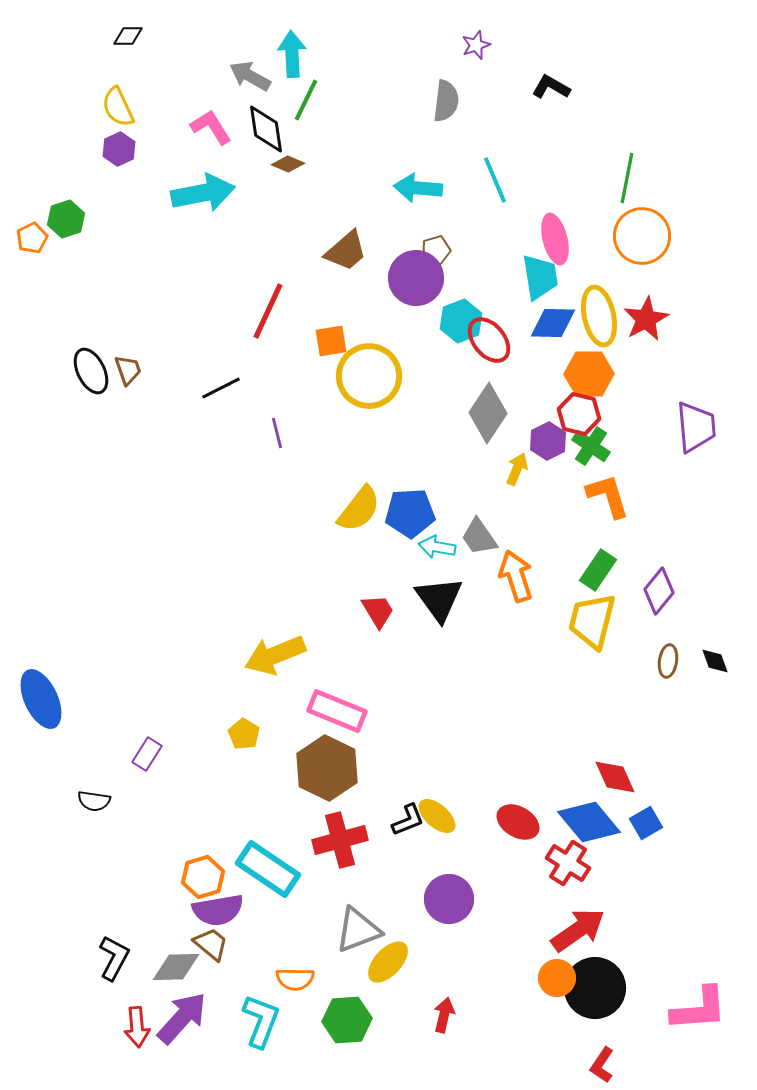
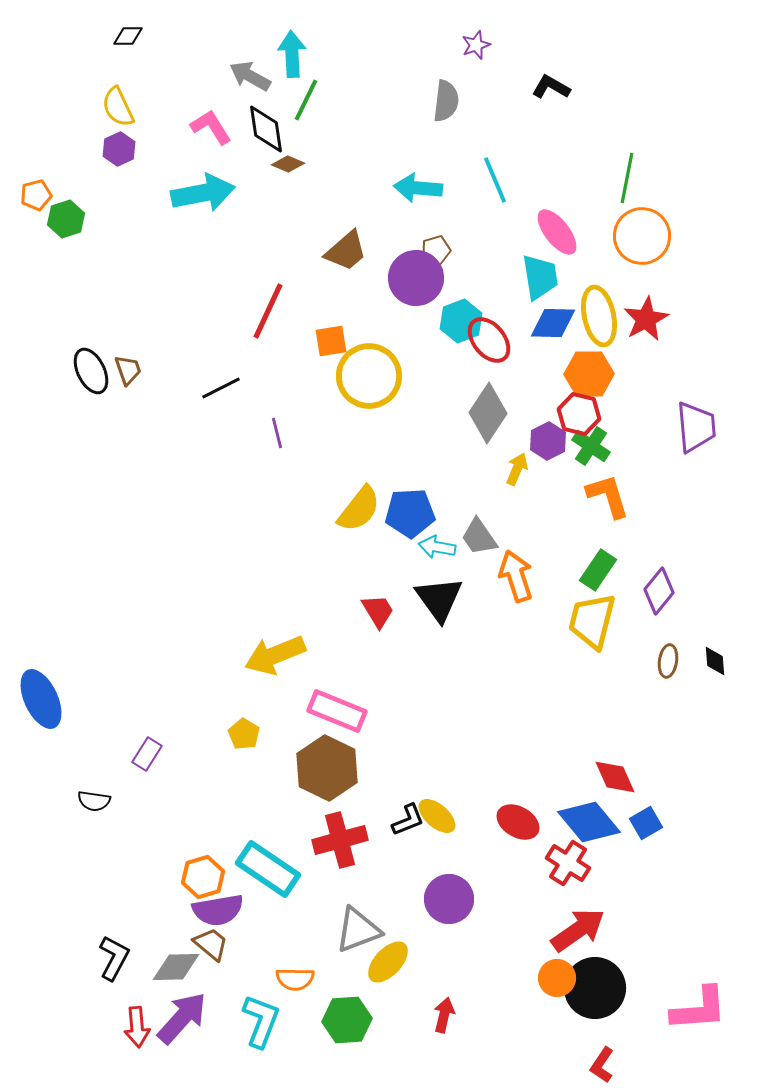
orange pentagon at (32, 238): moved 4 px right, 43 px up; rotated 12 degrees clockwise
pink ellipse at (555, 239): moved 2 px right, 7 px up; rotated 24 degrees counterclockwise
black diamond at (715, 661): rotated 16 degrees clockwise
